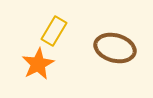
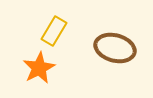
orange star: moved 1 px right, 4 px down
